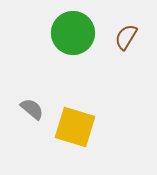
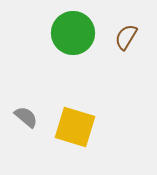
gray semicircle: moved 6 px left, 8 px down
